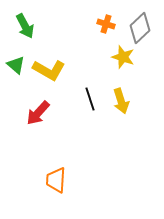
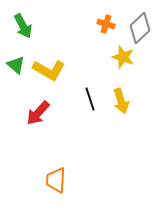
green arrow: moved 2 px left
